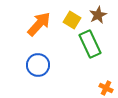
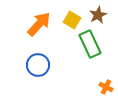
orange cross: moved 1 px up
